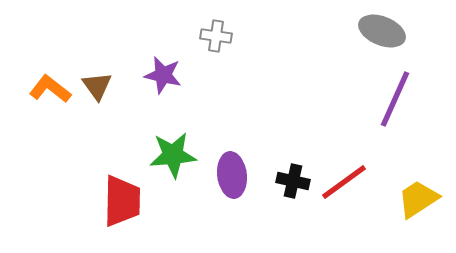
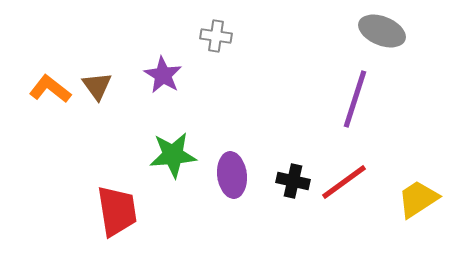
purple star: rotated 18 degrees clockwise
purple line: moved 40 px left; rotated 6 degrees counterclockwise
red trapezoid: moved 5 px left, 10 px down; rotated 10 degrees counterclockwise
